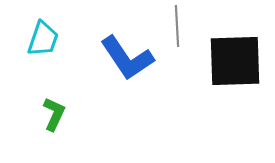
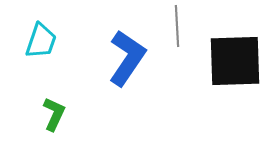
cyan trapezoid: moved 2 px left, 2 px down
blue L-shape: rotated 112 degrees counterclockwise
